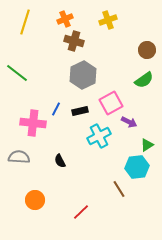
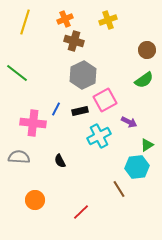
pink square: moved 6 px left, 3 px up
